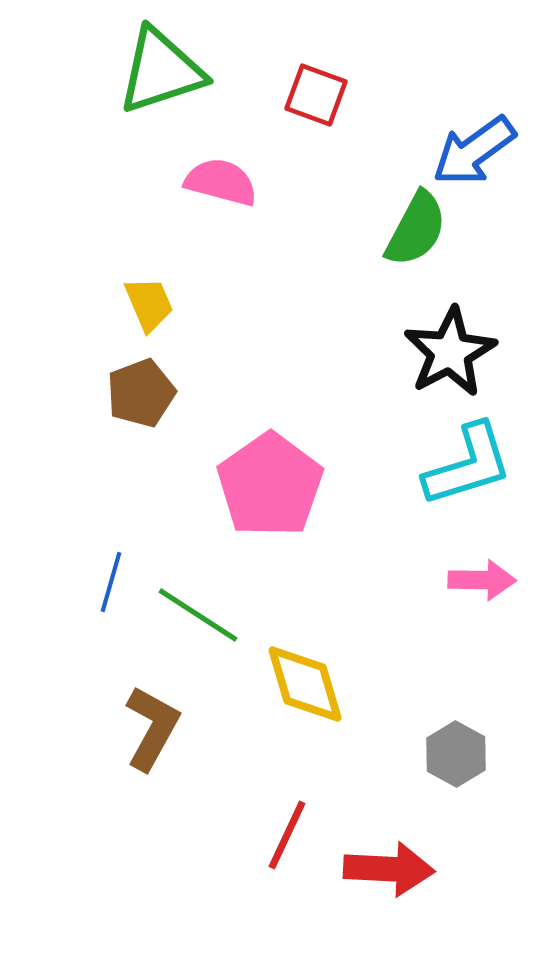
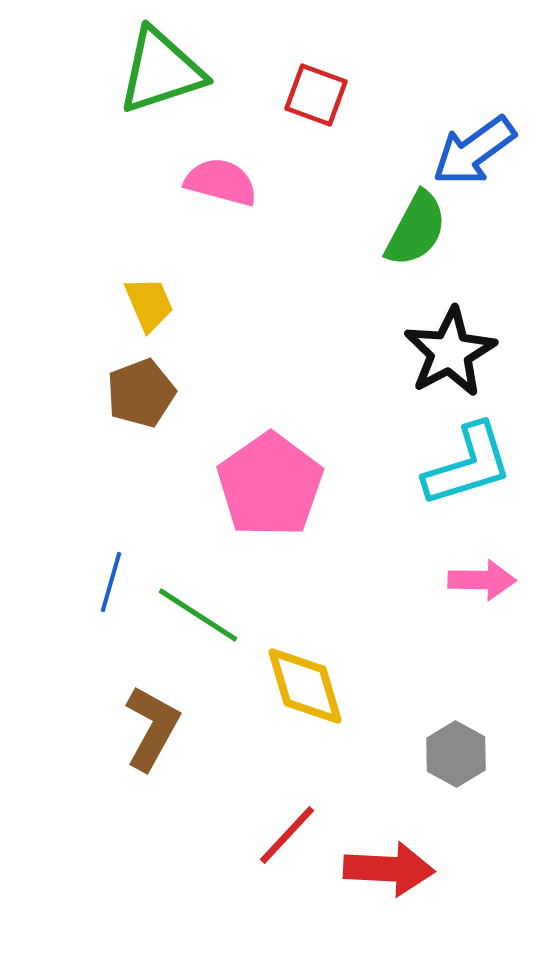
yellow diamond: moved 2 px down
red line: rotated 18 degrees clockwise
